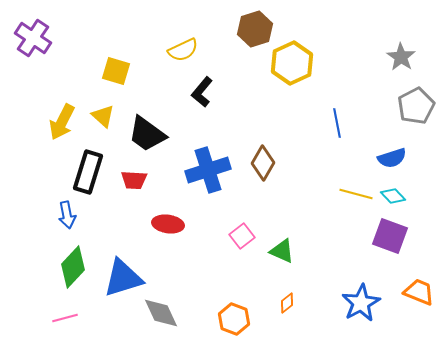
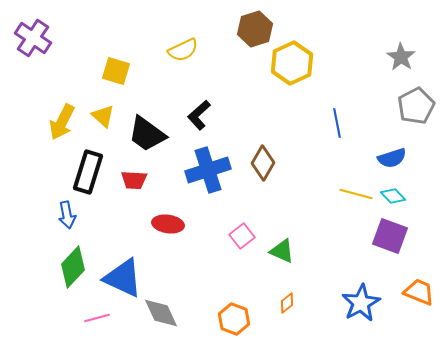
black L-shape: moved 3 px left, 23 px down; rotated 8 degrees clockwise
blue triangle: rotated 42 degrees clockwise
pink line: moved 32 px right
